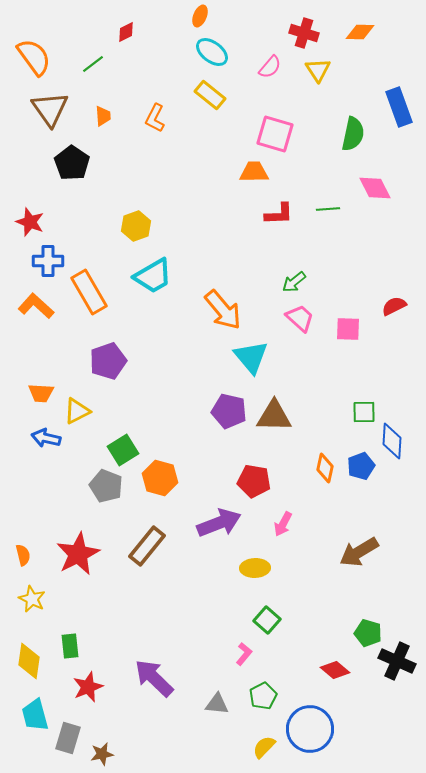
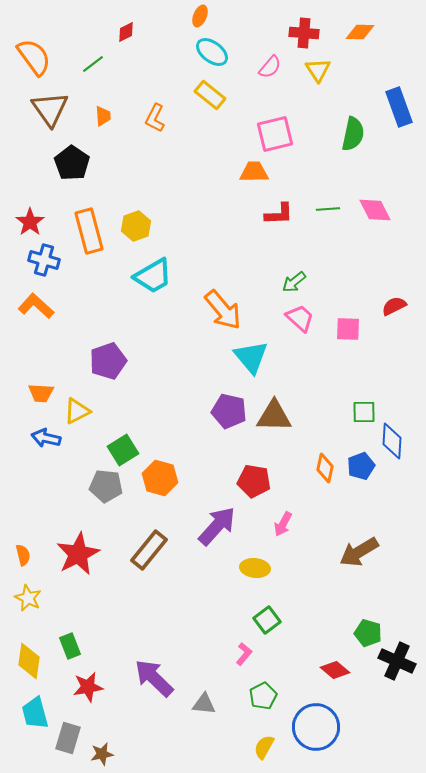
red cross at (304, 33): rotated 12 degrees counterclockwise
pink square at (275, 134): rotated 30 degrees counterclockwise
pink diamond at (375, 188): moved 22 px down
red star at (30, 222): rotated 16 degrees clockwise
blue cross at (48, 261): moved 4 px left, 1 px up; rotated 16 degrees clockwise
orange rectangle at (89, 292): moved 61 px up; rotated 15 degrees clockwise
gray pentagon at (106, 486): rotated 16 degrees counterclockwise
purple arrow at (219, 523): moved 2 px left, 3 px down; rotated 27 degrees counterclockwise
brown rectangle at (147, 546): moved 2 px right, 4 px down
yellow ellipse at (255, 568): rotated 8 degrees clockwise
yellow star at (32, 599): moved 4 px left, 1 px up
green square at (267, 620): rotated 12 degrees clockwise
green rectangle at (70, 646): rotated 15 degrees counterclockwise
red star at (88, 687): rotated 12 degrees clockwise
gray triangle at (217, 704): moved 13 px left
cyan trapezoid at (35, 715): moved 2 px up
blue circle at (310, 729): moved 6 px right, 2 px up
yellow semicircle at (264, 747): rotated 15 degrees counterclockwise
